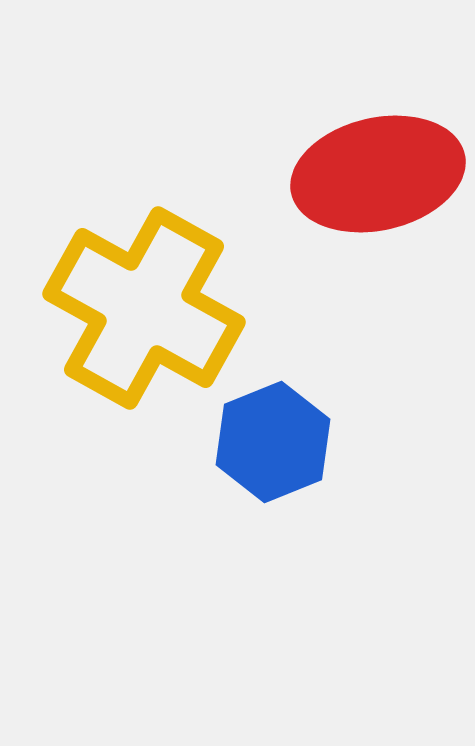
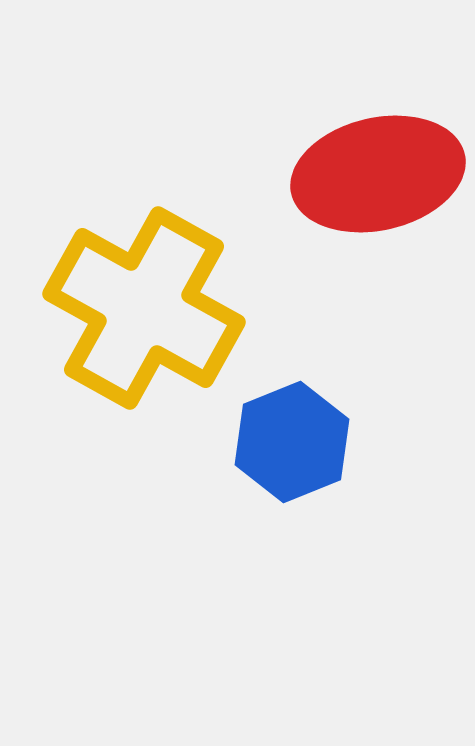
blue hexagon: moved 19 px right
